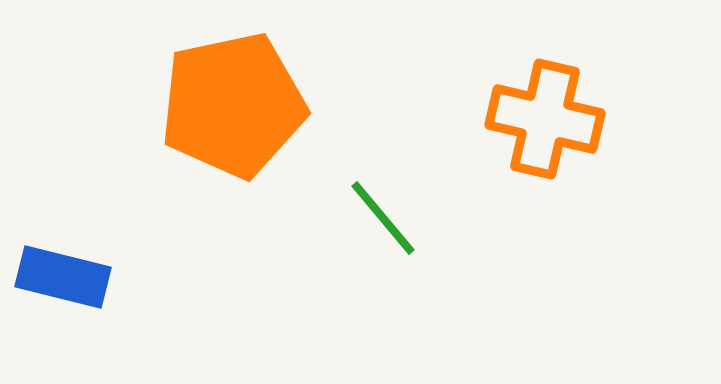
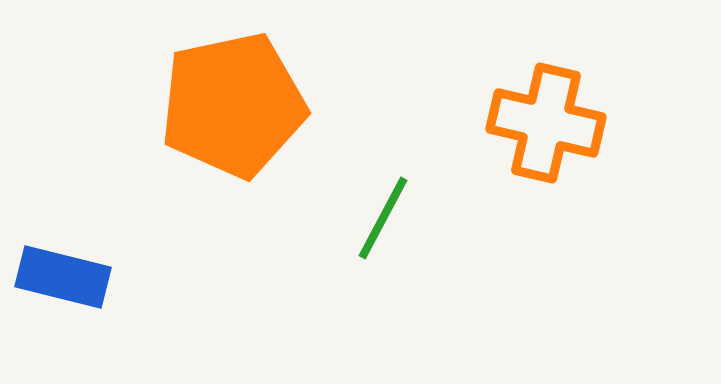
orange cross: moved 1 px right, 4 px down
green line: rotated 68 degrees clockwise
